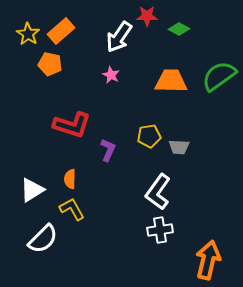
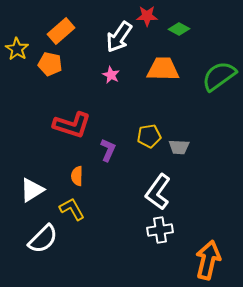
yellow star: moved 11 px left, 15 px down
orange trapezoid: moved 8 px left, 12 px up
orange semicircle: moved 7 px right, 3 px up
